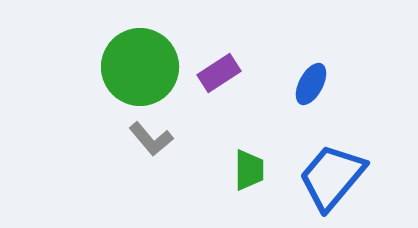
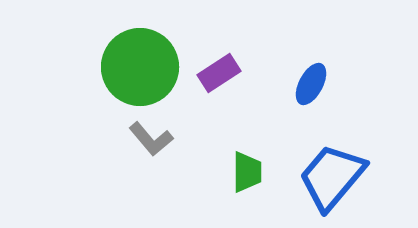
green trapezoid: moved 2 px left, 2 px down
